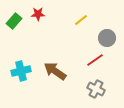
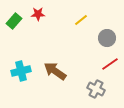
red line: moved 15 px right, 4 px down
